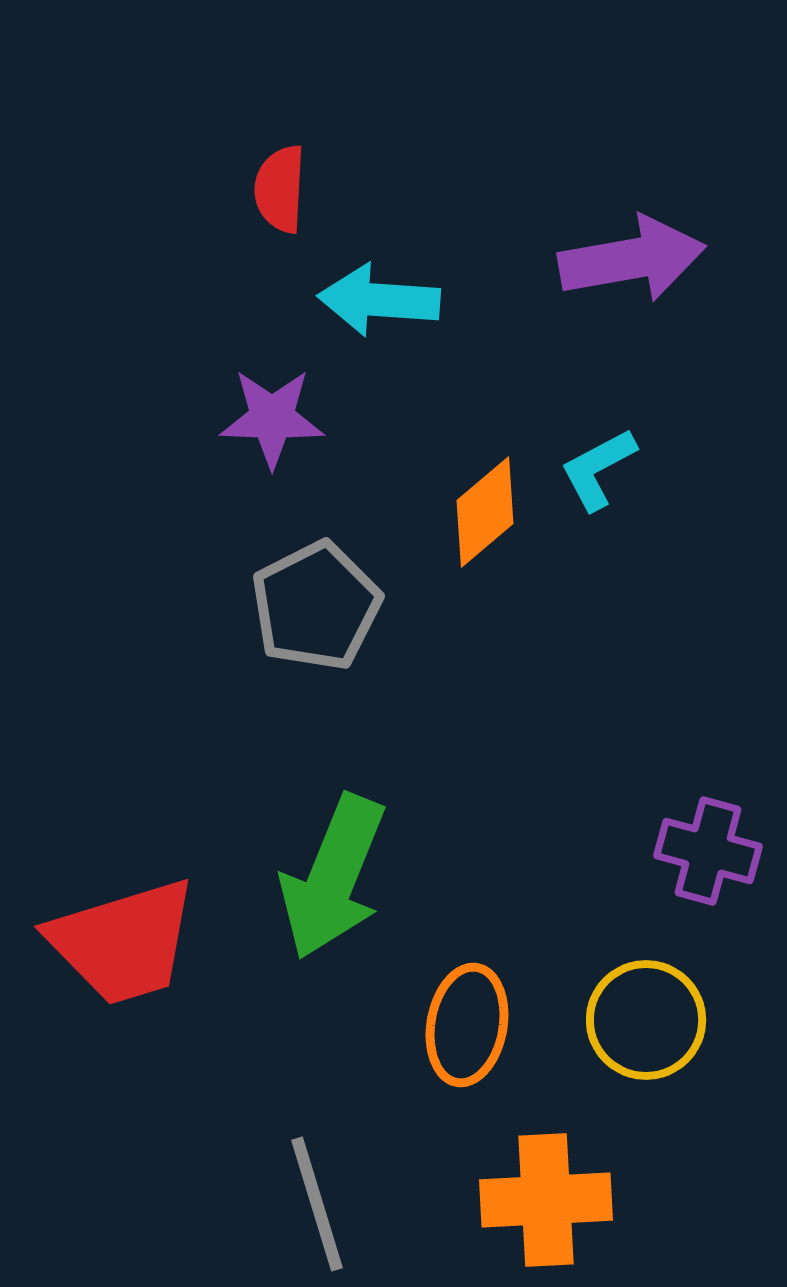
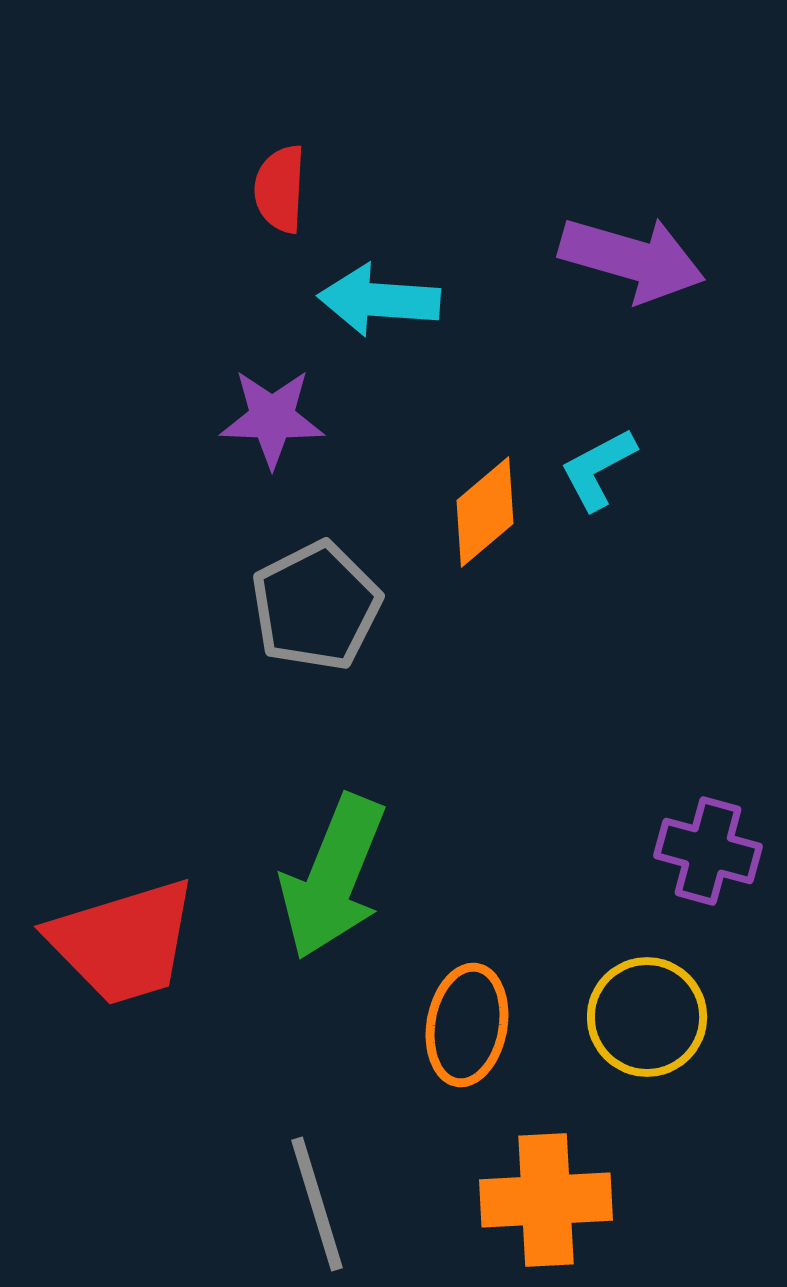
purple arrow: rotated 26 degrees clockwise
yellow circle: moved 1 px right, 3 px up
